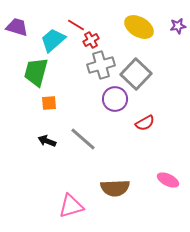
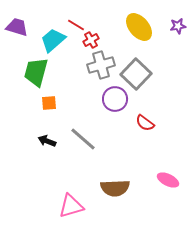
yellow ellipse: rotated 20 degrees clockwise
red semicircle: rotated 66 degrees clockwise
